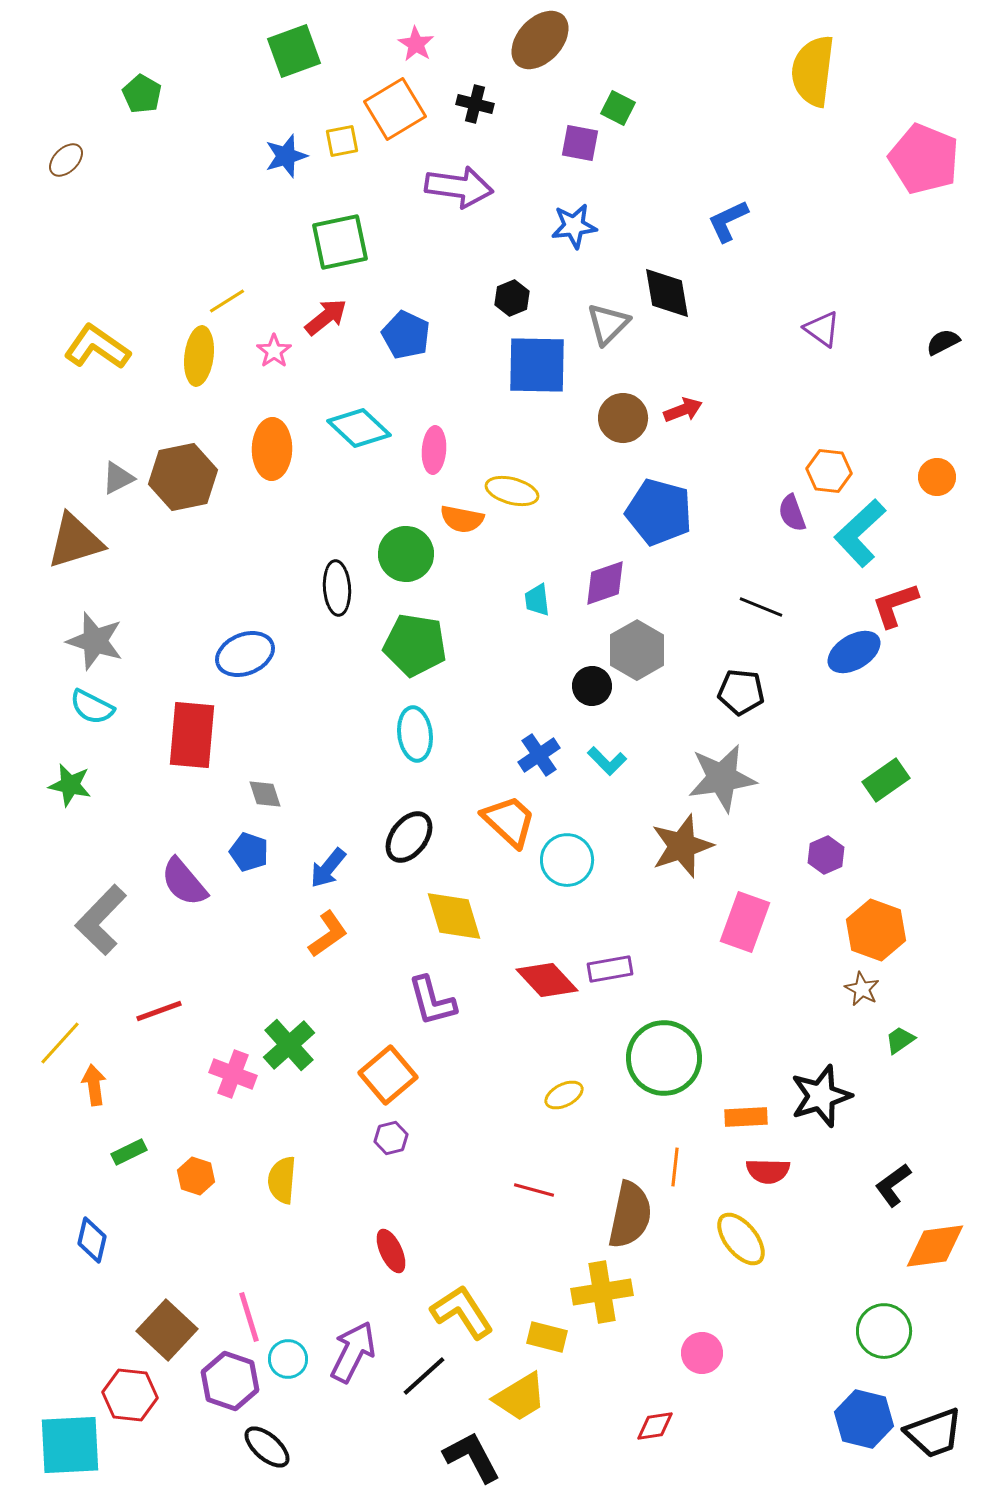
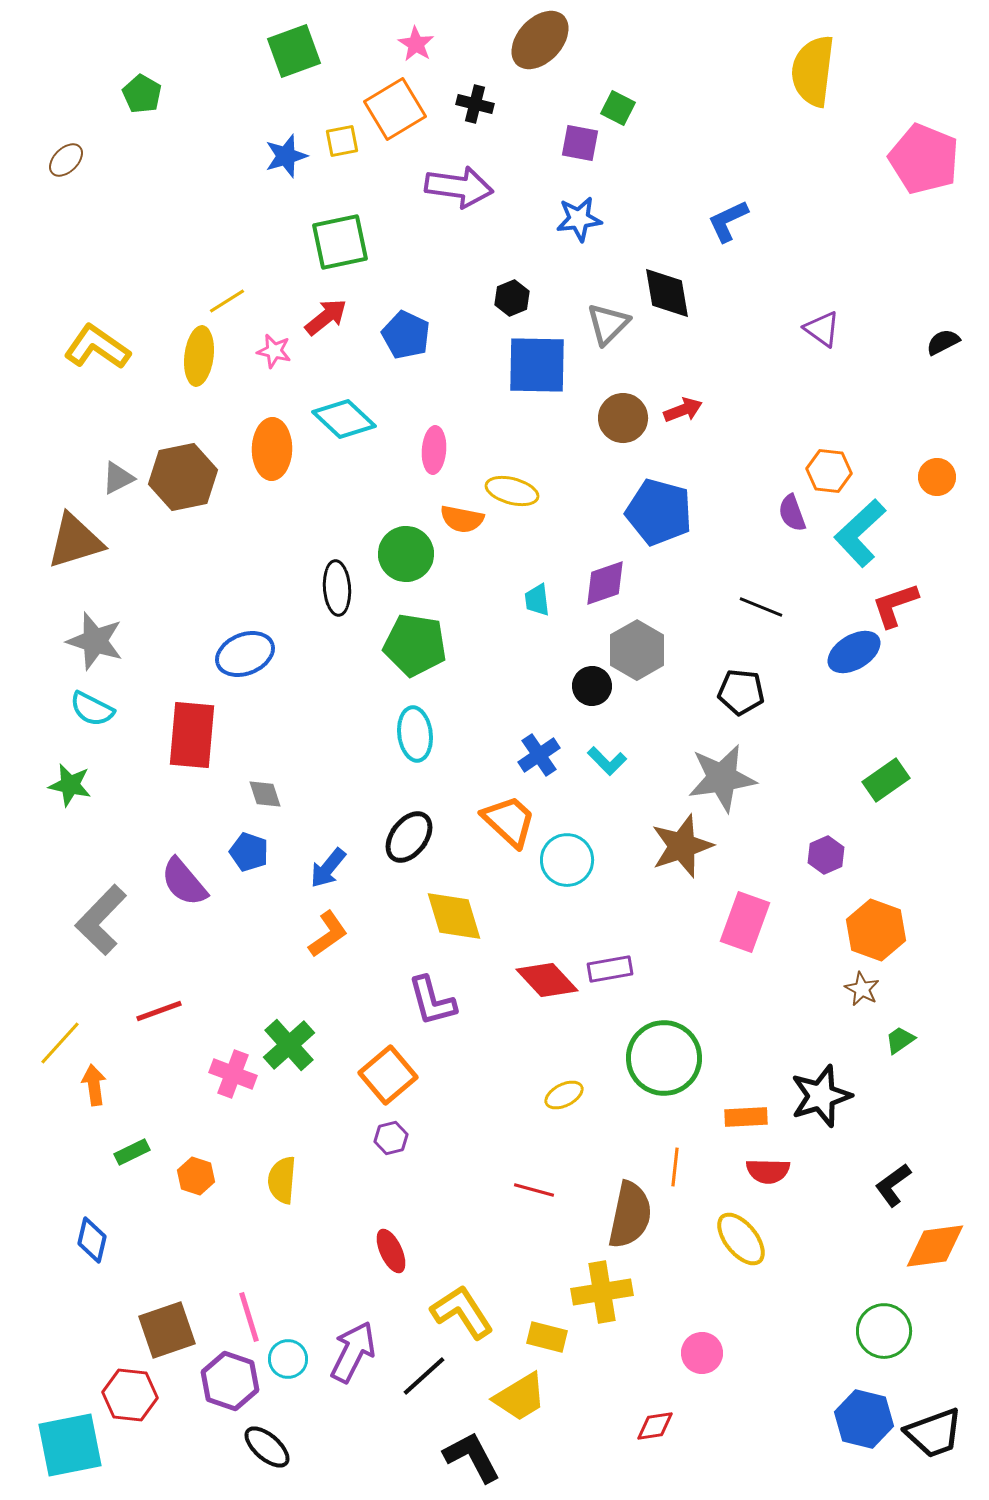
blue star at (574, 226): moved 5 px right, 7 px up
pink star at (274, 351): rotated 24 degrees counterclockwise
cyan diamond at (359, 428): moved 15 px left, 9 px up
cyan semicircle at (92, 707): moved 2 px down
green rectangle at (129, 1152): moved 3 px right
brown square at (167, 1330): rotated 28 degrees clockwise
cyan square at (70, 1445): rotated 8 degrees counterclockwise
